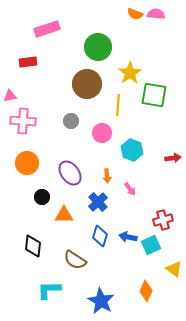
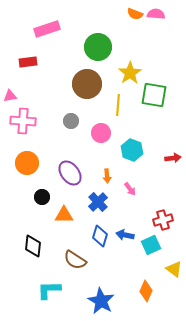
pink circle: moved 1 px left
blue arrow: moved 3 px left, 2 px up
